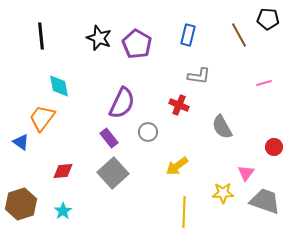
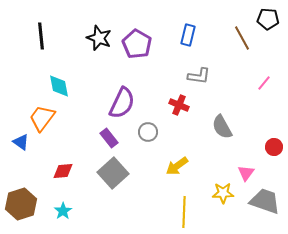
brown line: moved 3 px right, 3 px down
pink line: rotated 35 degrees counterclockwise
